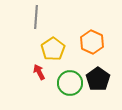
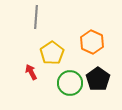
yellow pentagon: moved 1 px left, 4 px down
red arrow: moved 8 px left
